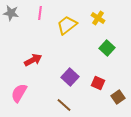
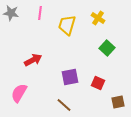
yellow trapezoid: rotated 35 degrees counterclockwise
purple square: rotated 36 degrees clockwise
brown square: moved 5 px down; rotated 24 degrees clockwise
